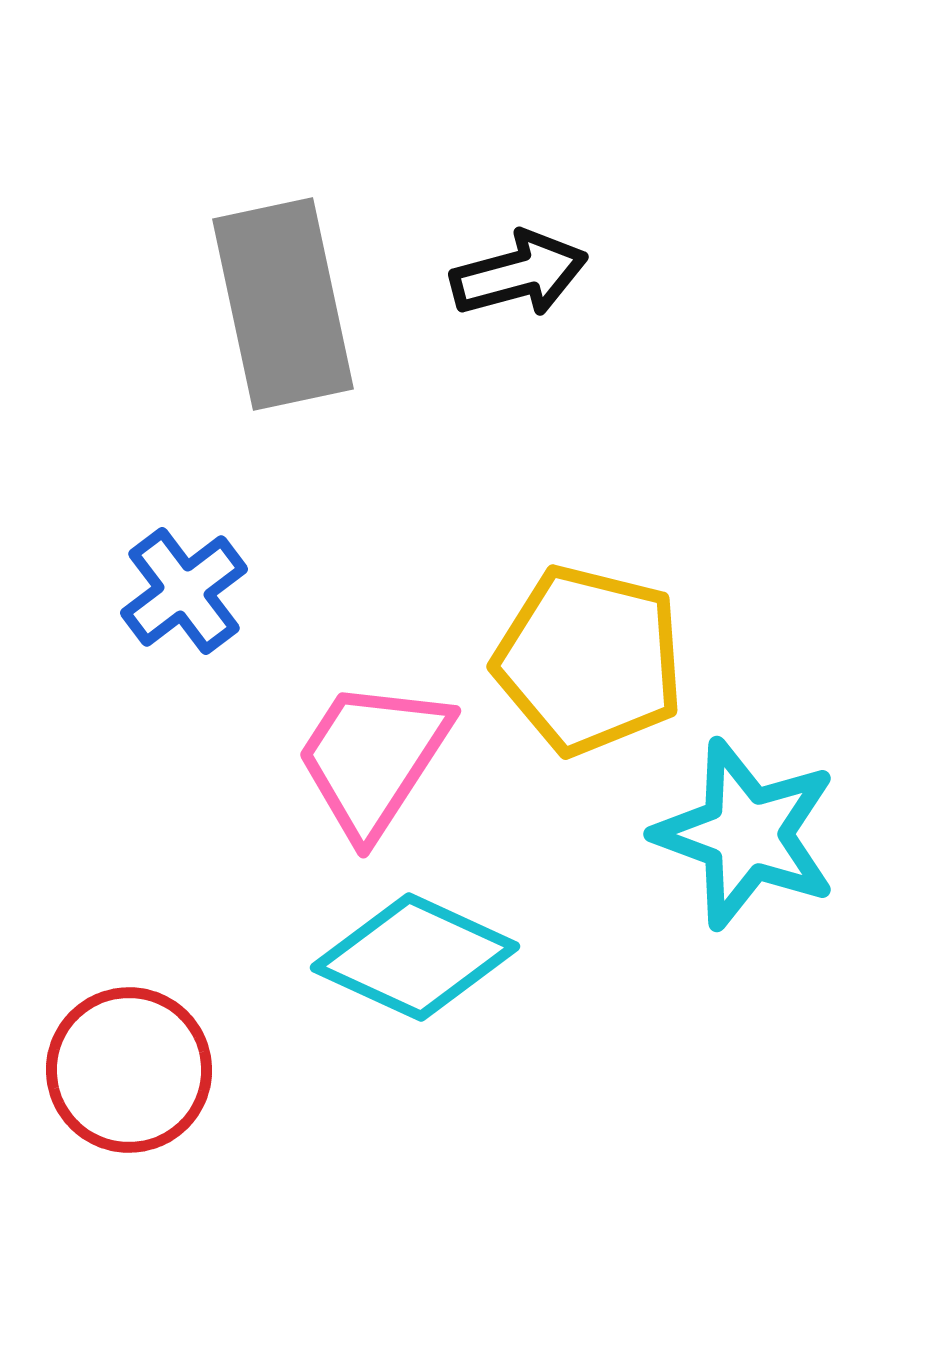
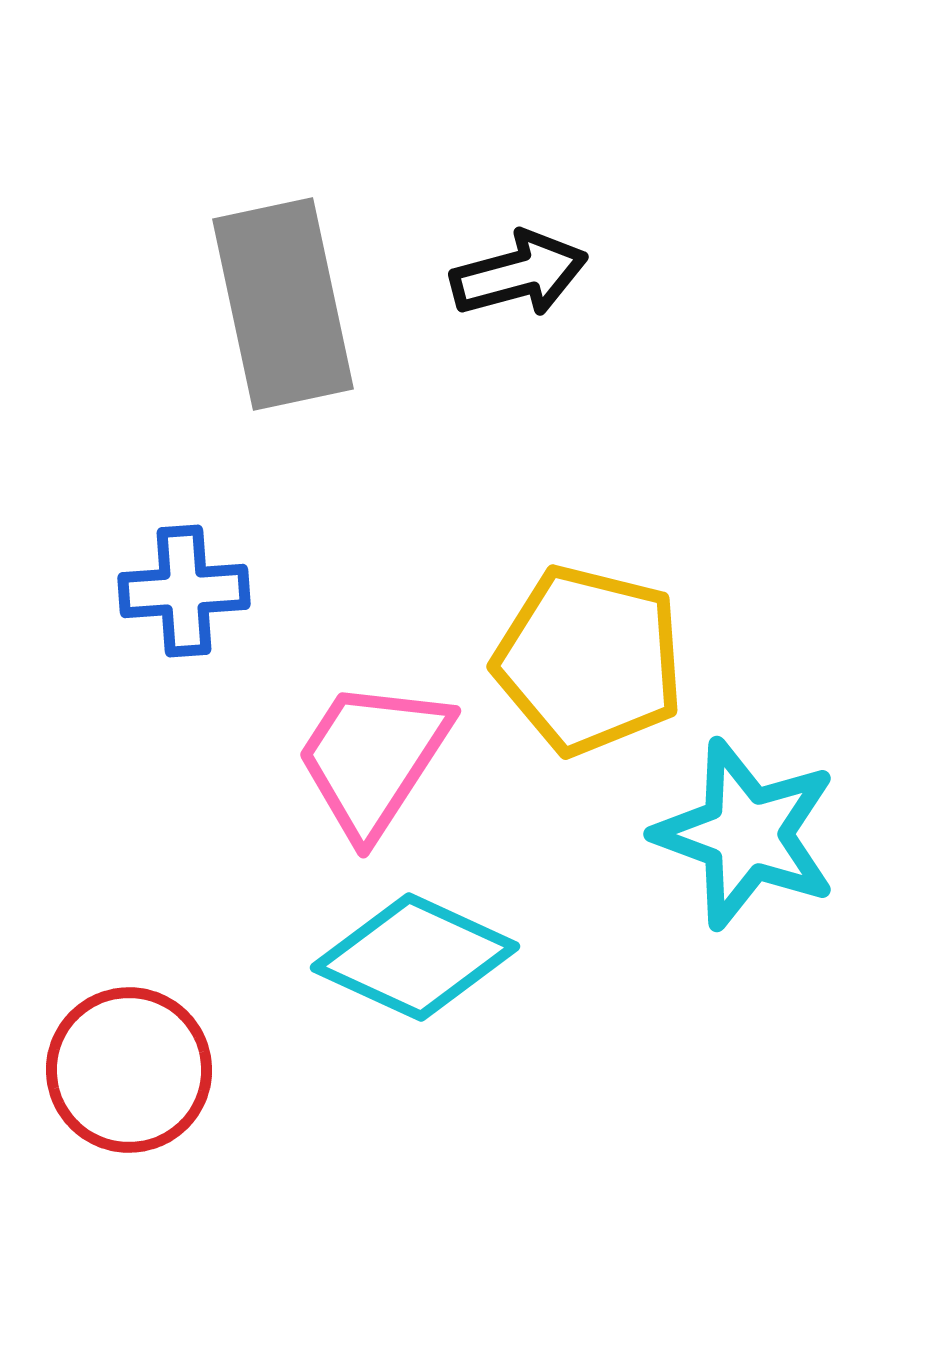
blue cross: rotated 33 degrees clockwise
